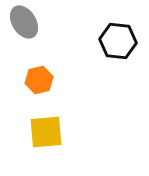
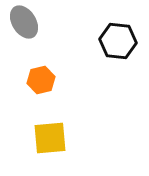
orange hexagon: moved 2 px right
yellow square: moved 4 px right, 6 px down
